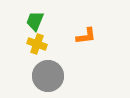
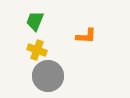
orange L-shape: rotated 10 degrees clockwise
yellow cross: moved 6 px down
